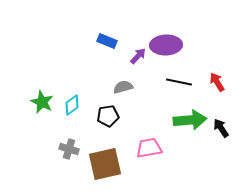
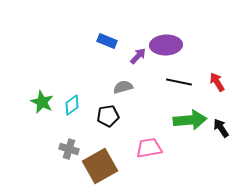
brown square: moved 5 px left, 2 px down; rotated 16 degrees counterclockwise
